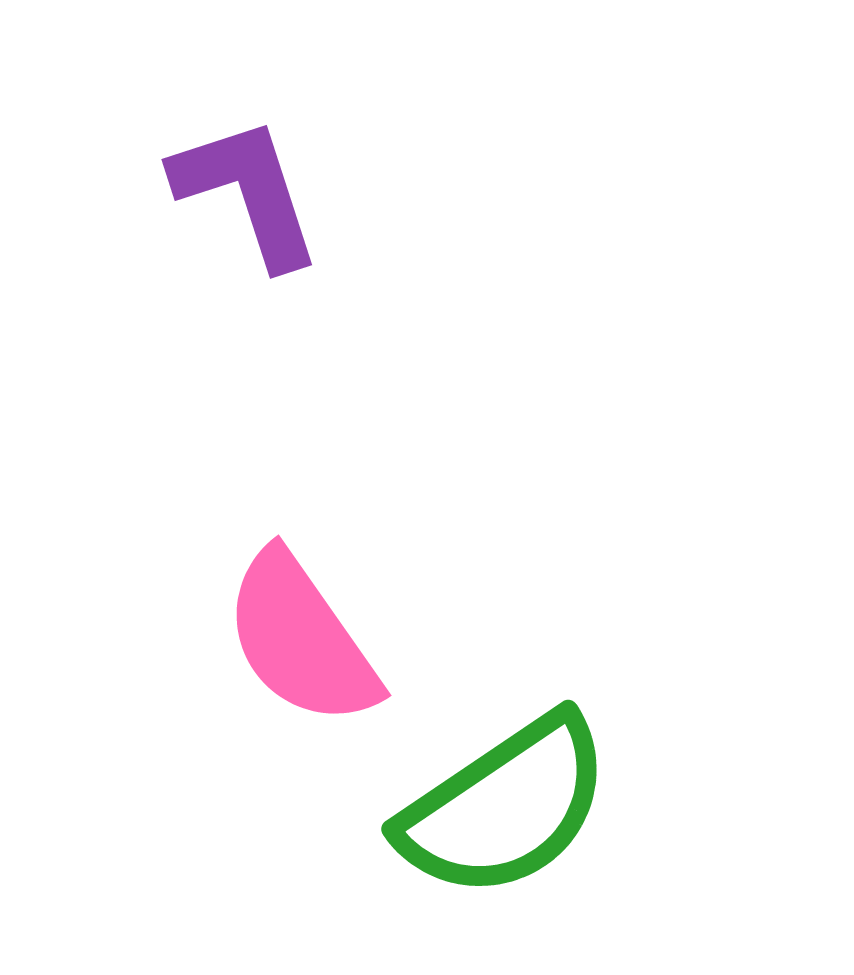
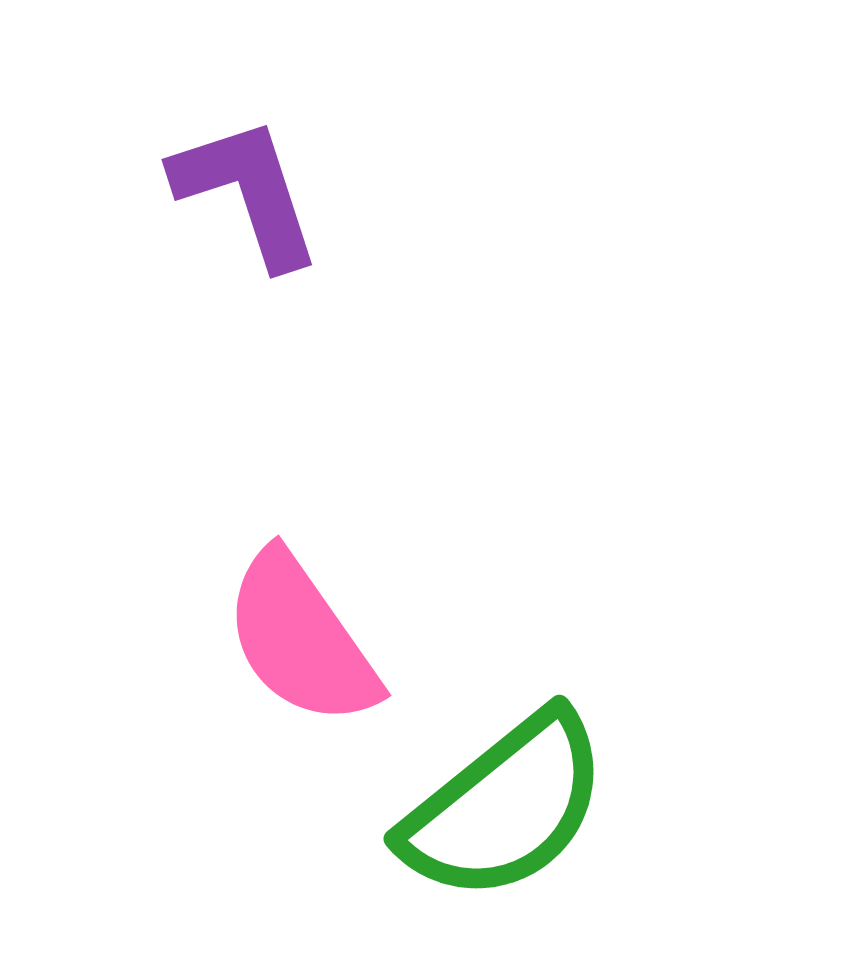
green semicircle: rotated 5 degrees counterclockwise
